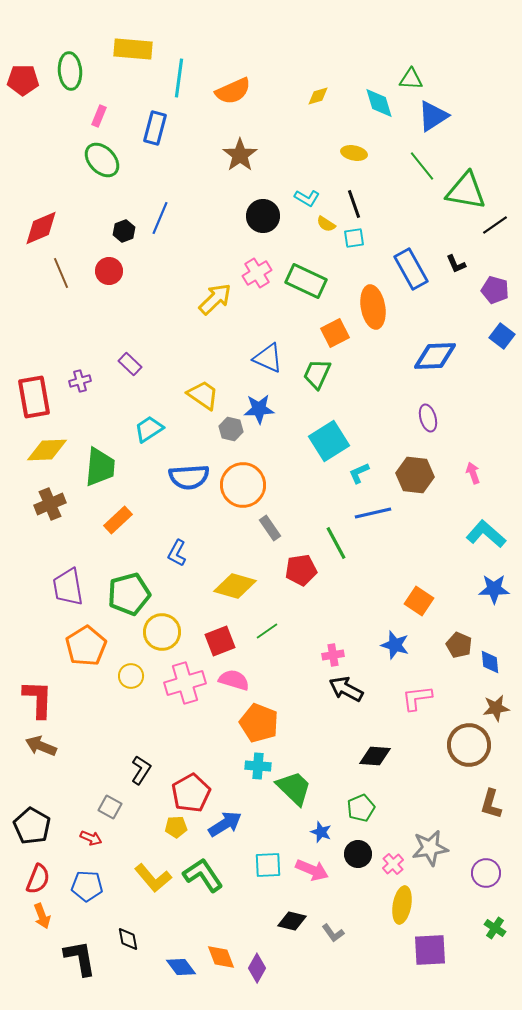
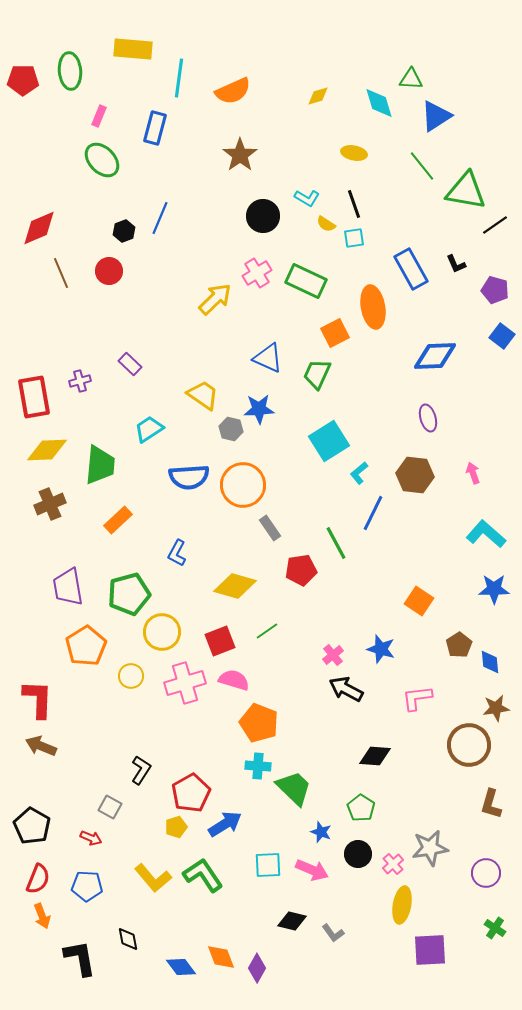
blue triangle at (433, 116): moved 3 px right
red diamond at (41, 228): moved 2 px left
green trapezoid at (100, 467): moved 2 px up
cyan L-shape at (359, 473): rotated 15 degrees counterclockwise
blue line at (373, 513): rotated 51 degrees counterclockwise
blue star at (395, 645): moved 14 px left, 4 px down
brown pentagon at (459, 645): rotated 15 degrees clockwise
pink cross at (333, 655): rotated 30 degrees counterclockwise
green pentagon at (361, 808): rotated 16 degrees counterclockwise
yellow pentagon at (176, 827): rotated 15 degrees counterclockwise
